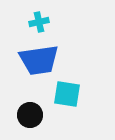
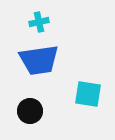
cyan square: moved 21 px right
black circle: moved 4 px up
